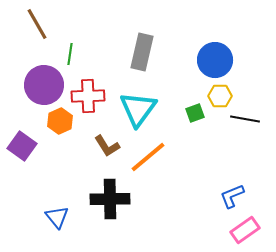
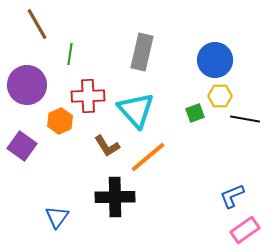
purple circle: moved 17 px left
cyan triangle: moved 2 px left, 1 px down; rotated 18 degrees counterclockwise
black cross: moved 5 px right, 2 px up
blue triangle: rotated 15 degrees clockwise
